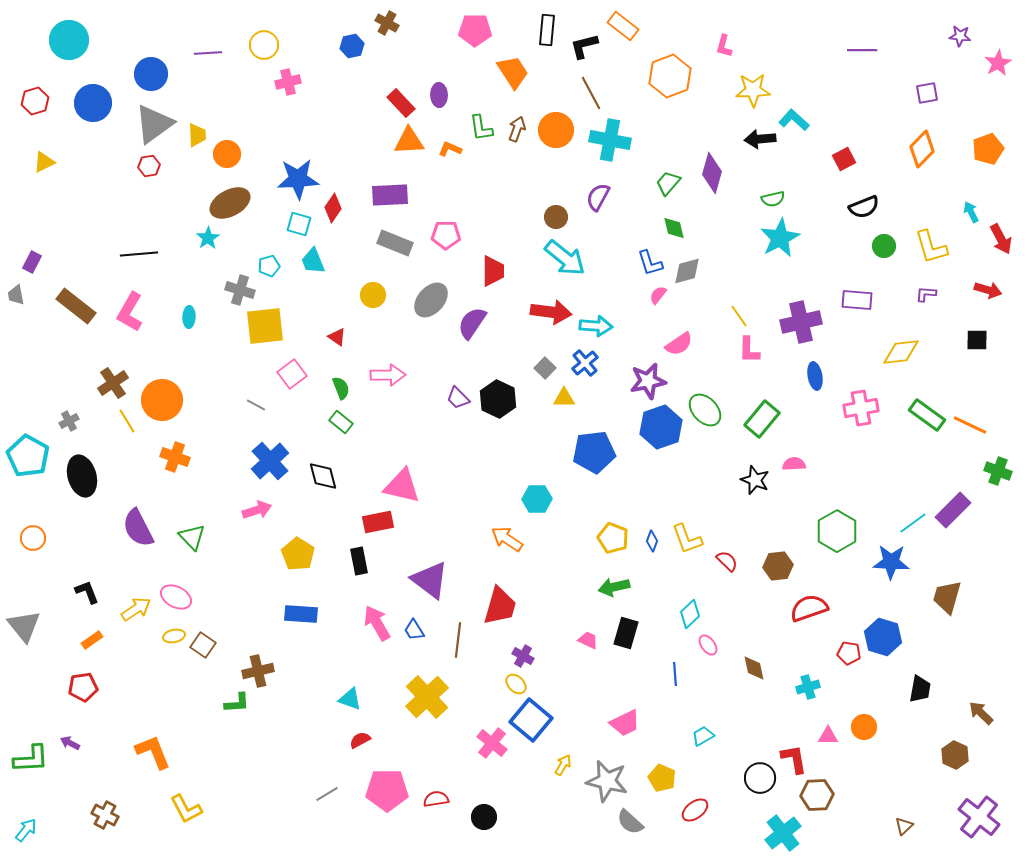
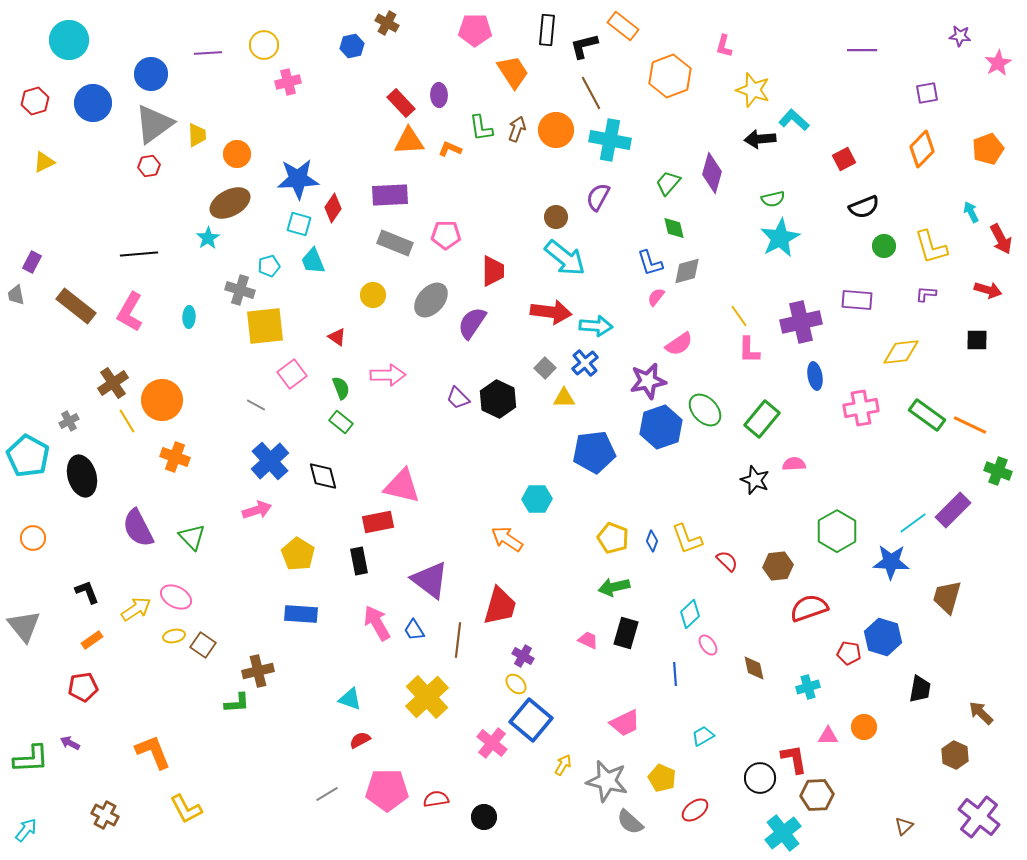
yellow star at (753, 90): rotated 20 degrees clockwise
orange circle at (227, 154): moved 10 px right
pink semicircle at (658, 295): moved 2 px left, 2 px down
